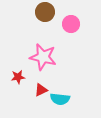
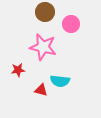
pink star: moved 10 px up
red star: moved 7 px up
red triangle: rotated 40 degrees clockwise
cyan semicircle: moved 18 px up
